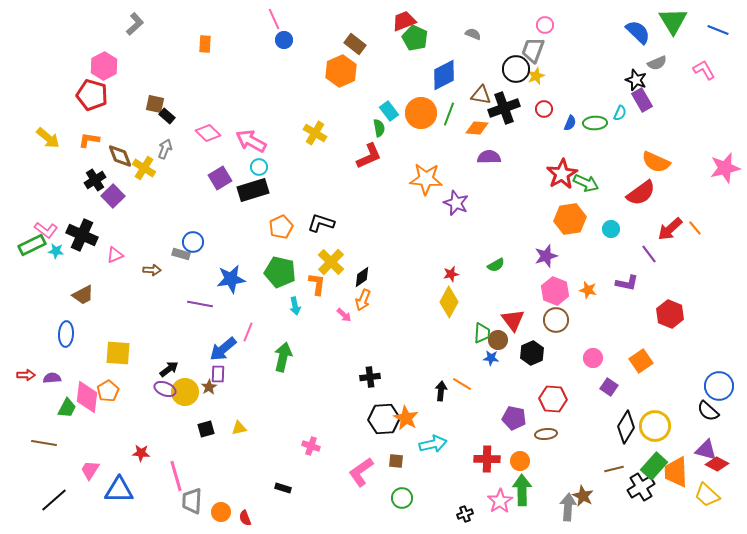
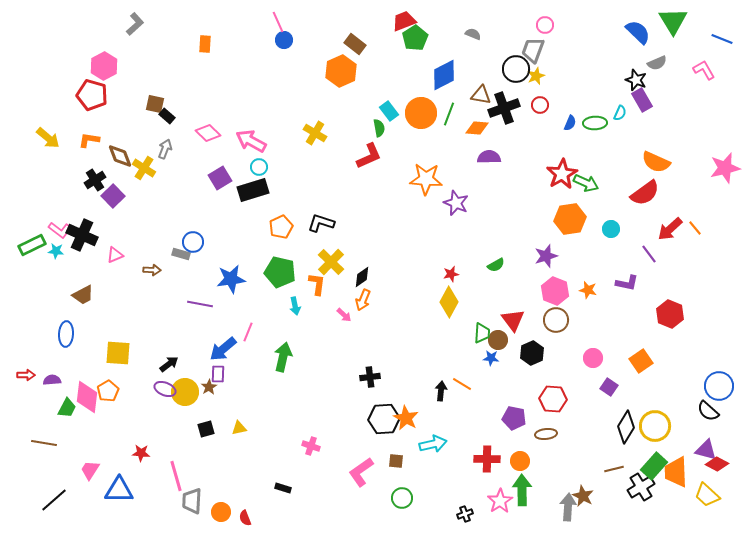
pink line at (274, 19): moved 4 px right, 3 px down
blue line at (718, 30): moved 4 px right, 9 px down
green pentagon at (415, 38): rotated 15 degrees clockwise
red circle at (544, 109): moved 4 px left, 4 px up
red semicircle at (641, 193): moved 4 px right
pink L-shape at (46, 230): moved 14 px right
black arrow at (169, 369): moved 5 px up
purple semicircle at (52, 378): moved 2 px down
